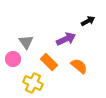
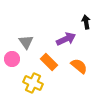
black arrow: moved 2 px left, 1 px down; rotated 72 degrees counterclockwise
pink circle: moved 1 px left
